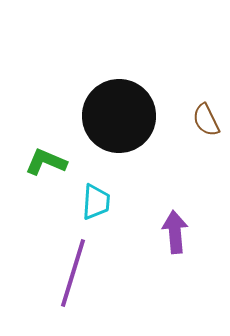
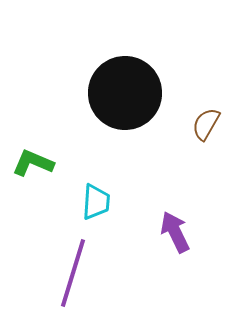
black circle: moved 6 px right, 23 px up
brown semicircle: moved 4 px down; rotated 56 degrees clockwise
green L-shape: moved 13 px left, 1 px down
purple arrow: rotated 21 degrees counterclockwise
